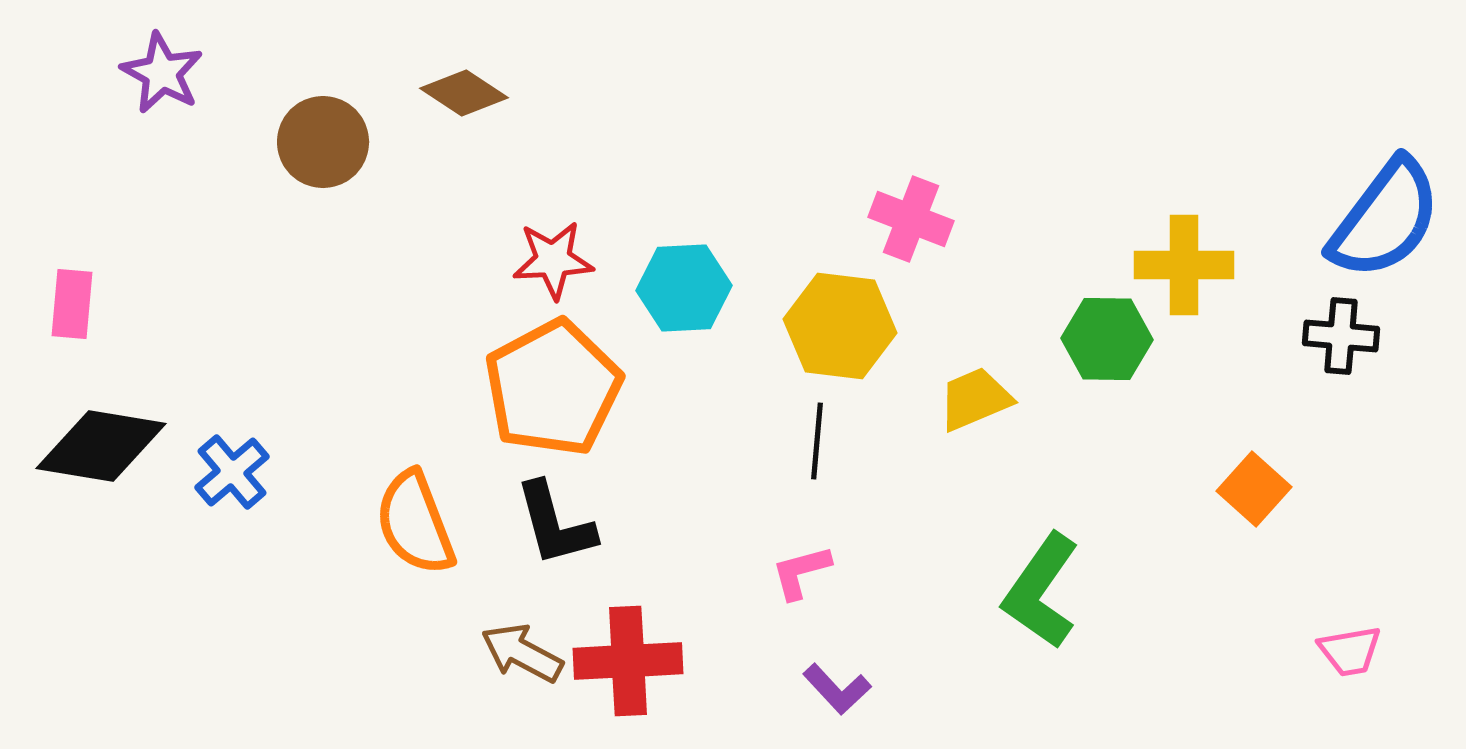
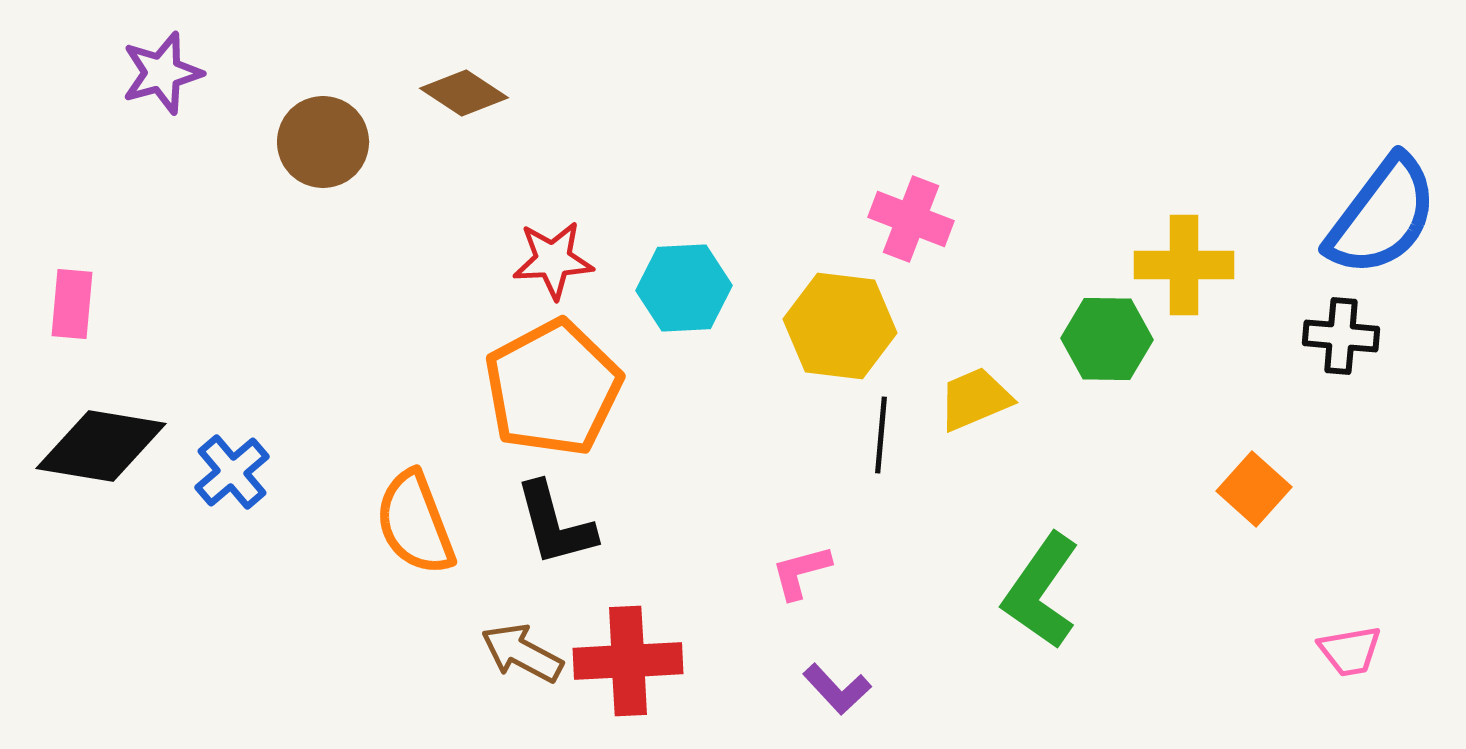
purple star: rotated 28 degrees clockwise
blue semicircle: moved 3 px left, 3 px up
black line: moved 64 px right, 6 px up
